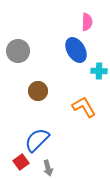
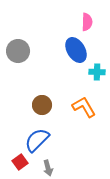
cyan cross: moved 2 px left, 1 px down
brown circle: moved 4 px right, 14 px down
red square: moved 1 px left
